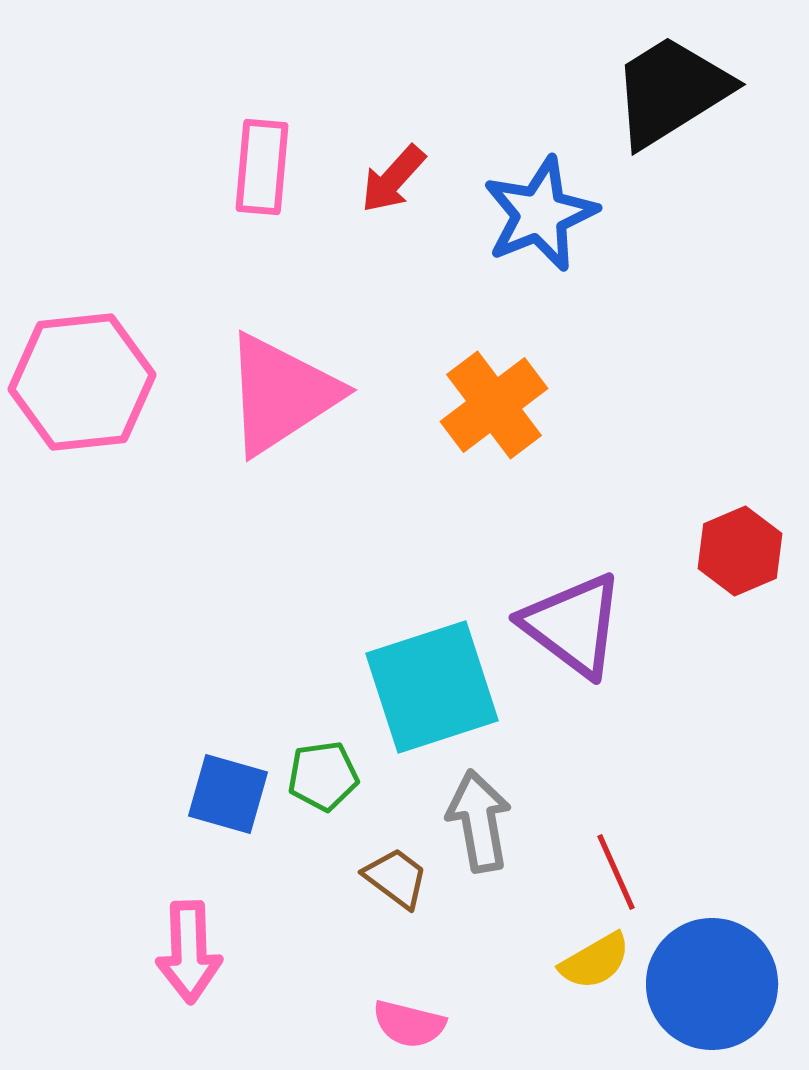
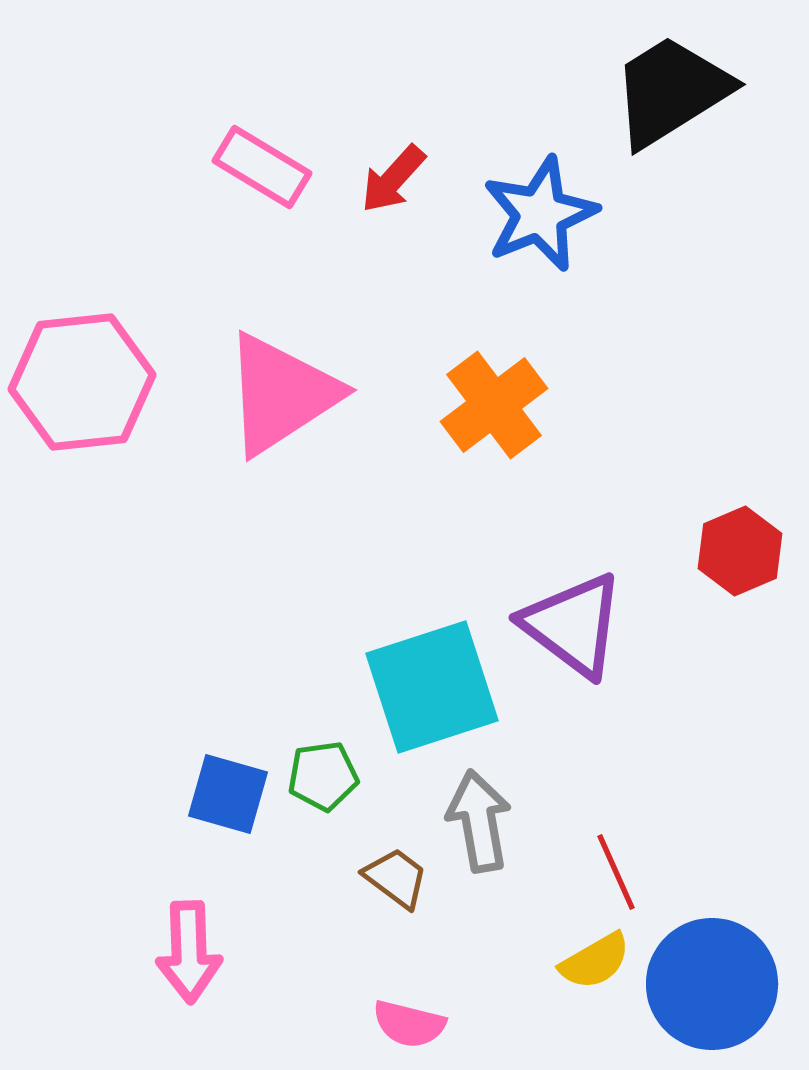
pink rectangle: rotated 64 degrees counterclockwise
